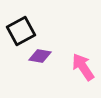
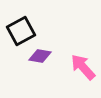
pink arrow: rotated 8 degrees counterclockwise
